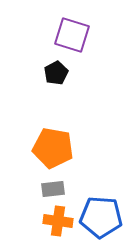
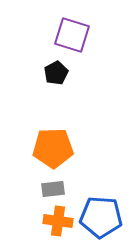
orange pentagon: rotated 12 degrees counterclockwise
